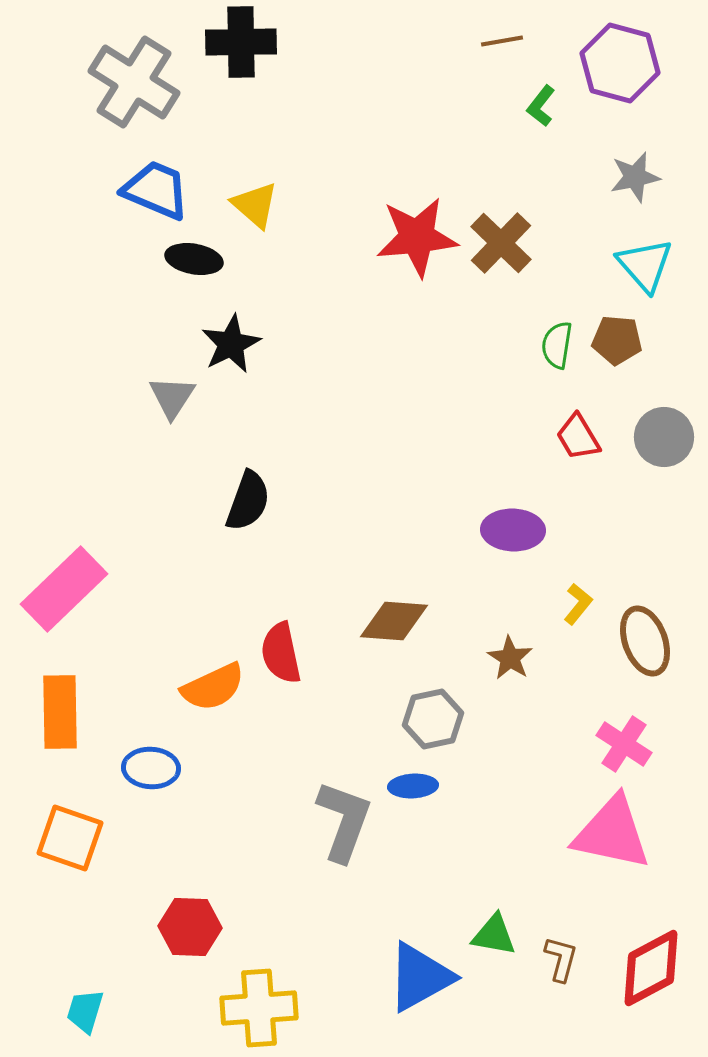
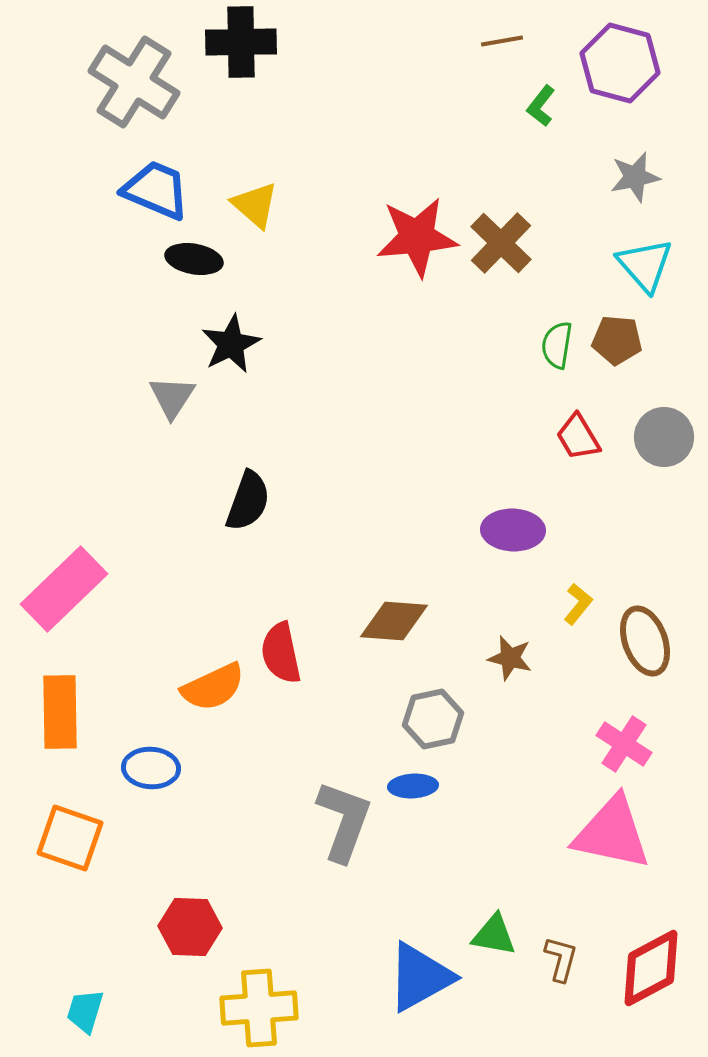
brown star at (510, 658): rotated 18 degrees counterclockwise
